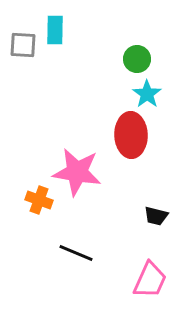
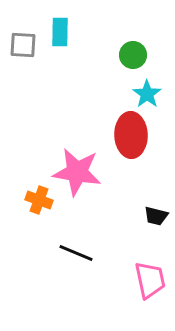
cyan rectangle: moved 5 px right, 2 px down
green circle: moved 4 px left, 4 px up
pink trapezoid: rotated 36 degrees counterclockwise
